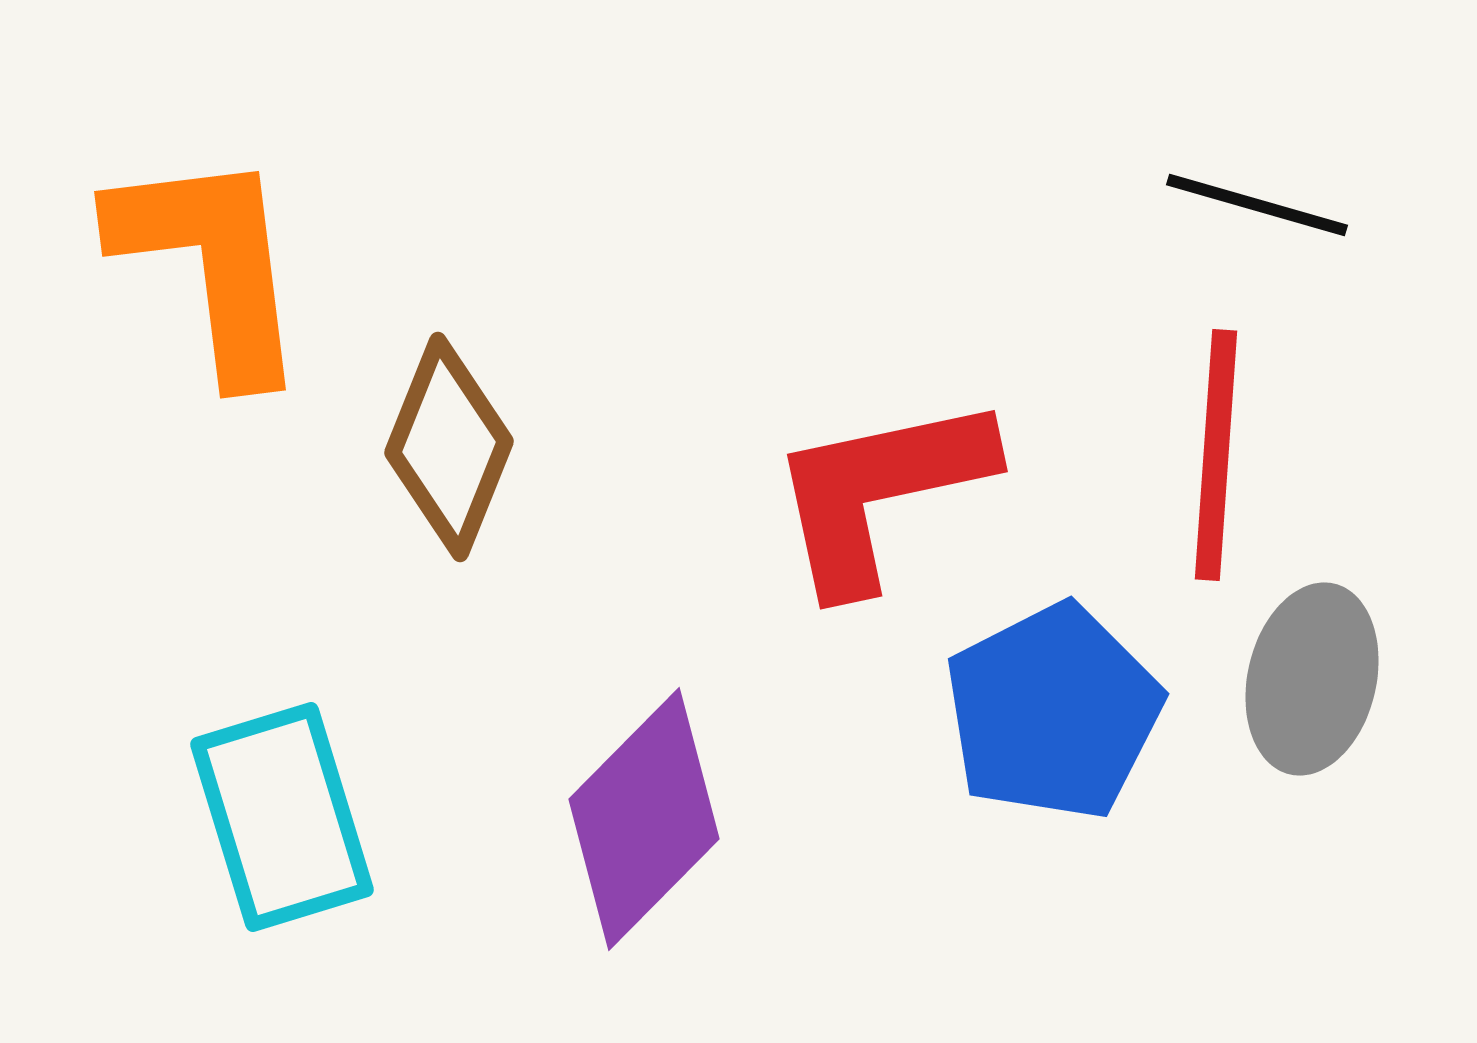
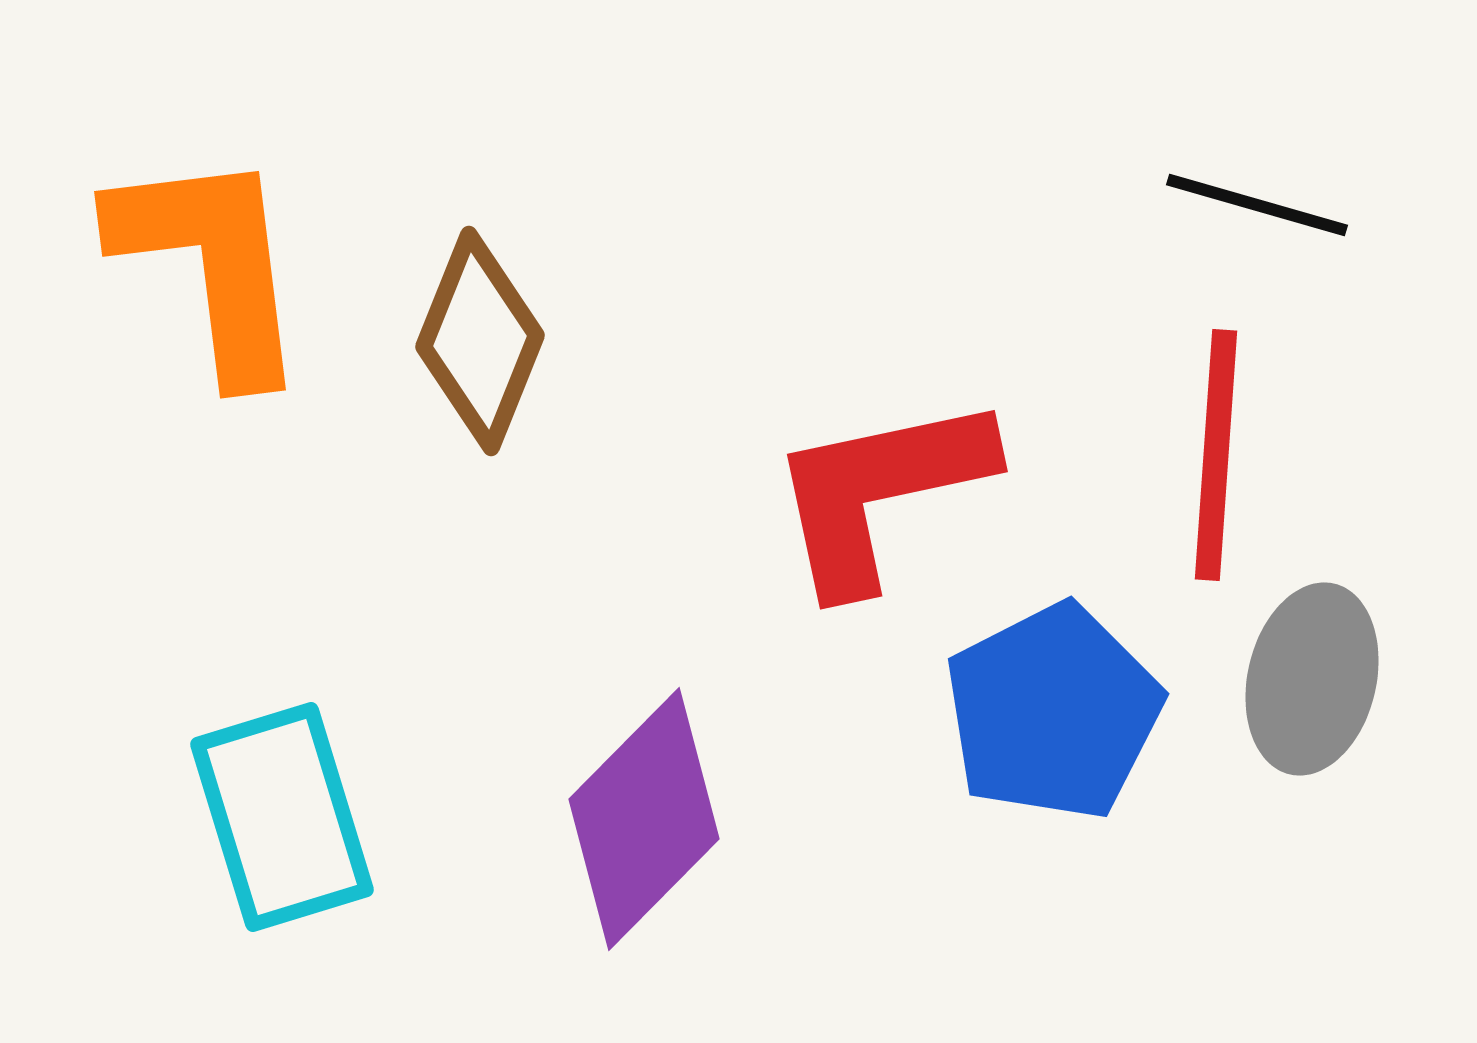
brown diamond: moved 31 px right, 106 px up
